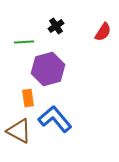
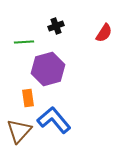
black cross: rotated 14 degrees clockwise
red semicircle: moved 1 px right, 1 px down
blue L-shape: moved 1 px left, 1 px down
brown triangle: rotated 44 degrees clockwise
